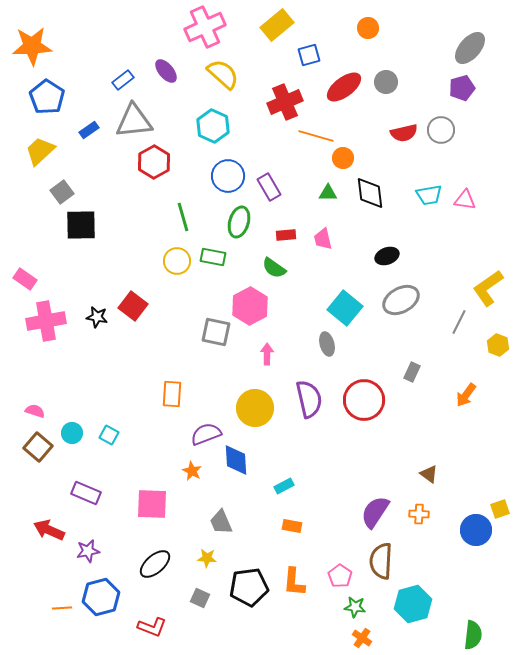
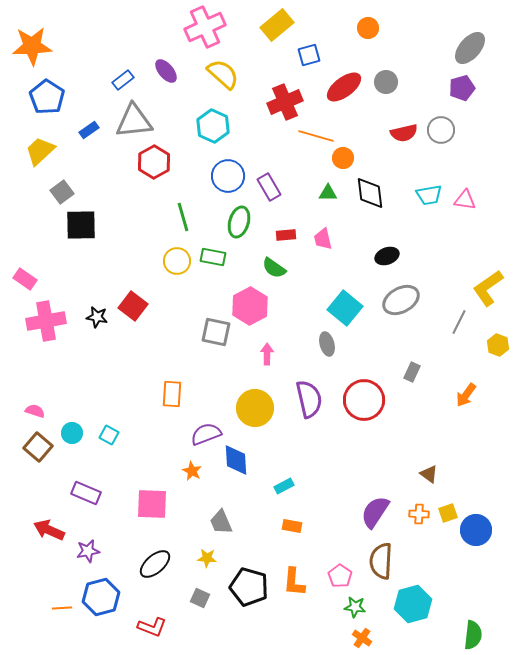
yellow square at (500, 509): moved 52 px left, 4 px down
black pentagon at (249, 587): rotated 24 degrees clockwise
